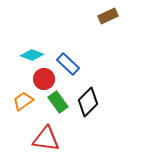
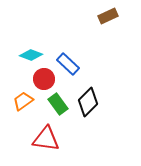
cyan diamond: moved 1 px left
green rectangle: moved 2 px down
